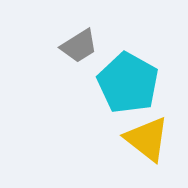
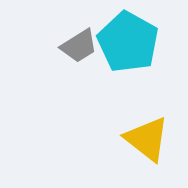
cyan pentagon: moved 41 px up
